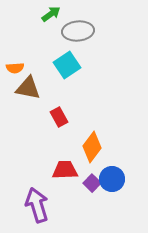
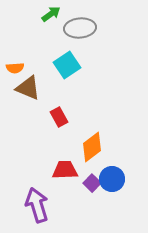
gray ellipse: moved 2 px right, 3 px up
brown triangle: rotated 12 degrees clockwise
orange diamond: rotated 16 degrees clockwise
